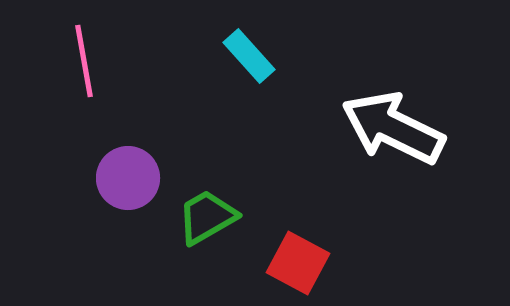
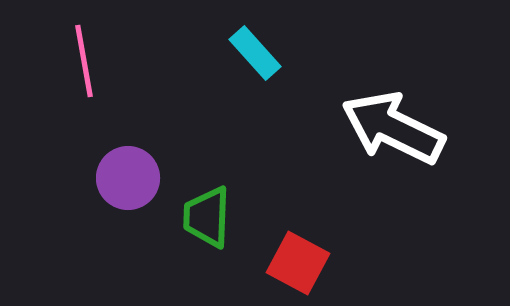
cyan rectangle: moved 6 px right, 3 px up
green trapezoid: rotated 58 degrees counterclockwise
